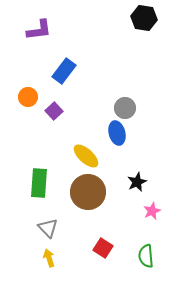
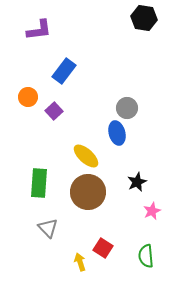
gray circle: moved 2 px right
yellow arrow: moved 31 px right, 4 px down
